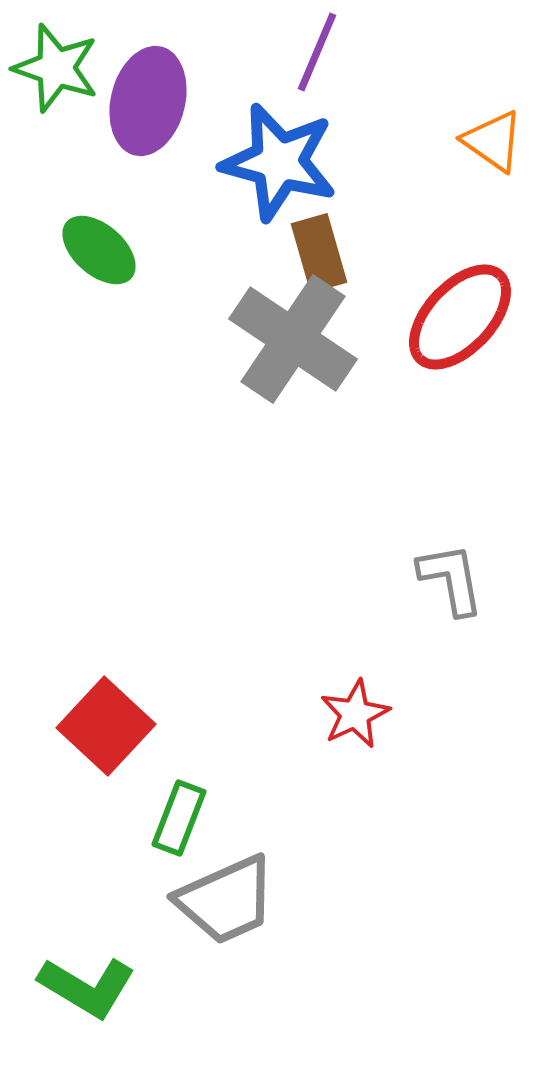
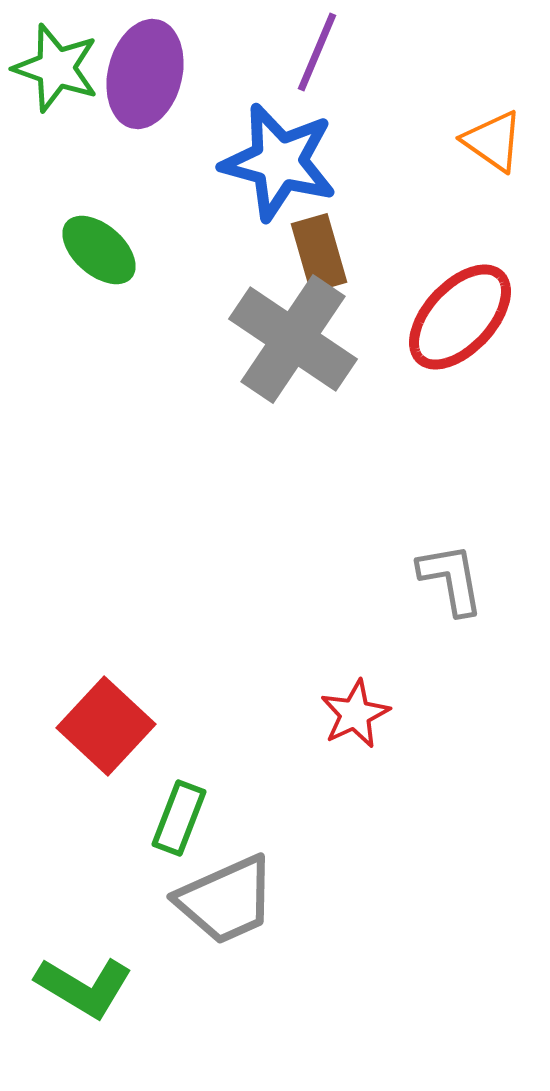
purple ellipse: moved 3 px left, 27 px up
green L-shape: moved 3 px left
